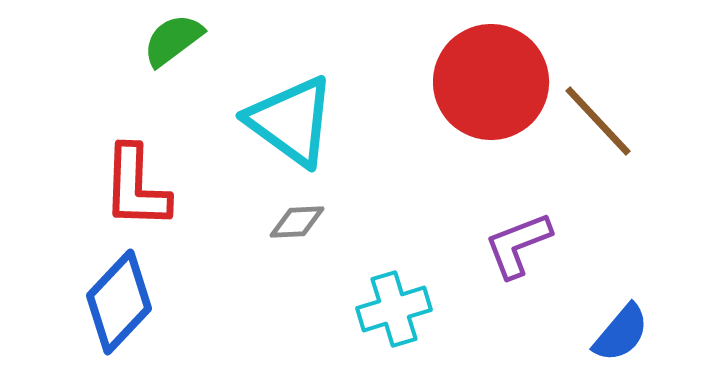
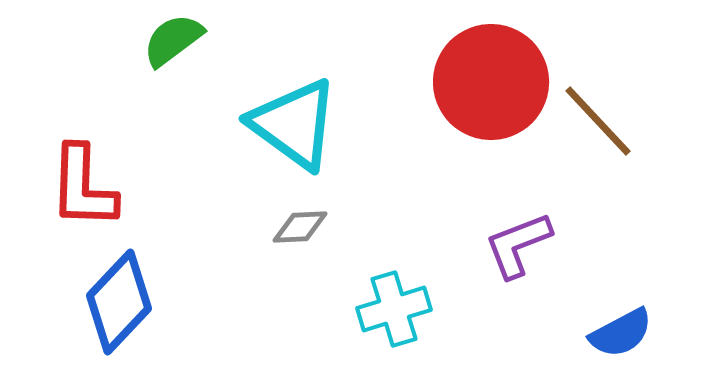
cyan triangle: moved 3 px right, 3 px down
red L-shape: moved 53 px left
gray diamond: moved 3 px right, 5 px down
blue semicircle: rotated 22 degrees clockwise
